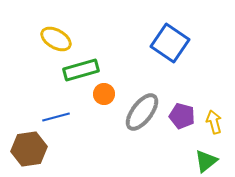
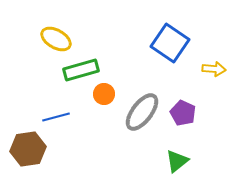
purple pentagon: moved 1 px right, 3 px up; rotated 10 degrees clockwise
yellow arrow: moved 53 px up; rotated 110 degrees clockwise
brown hexagon: moved 1 px left
green triangle: moved 29 px left
